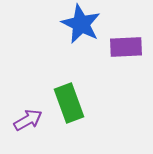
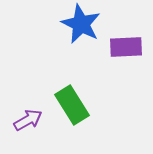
green rectangle: moved 3 px right, 2 px down; rotated 12 degrees counterclockwise
